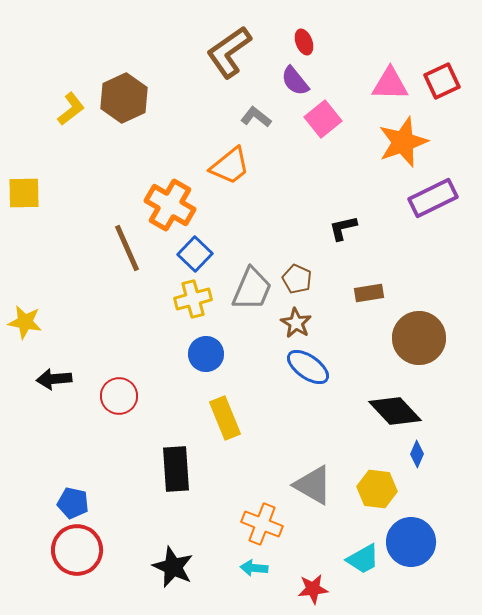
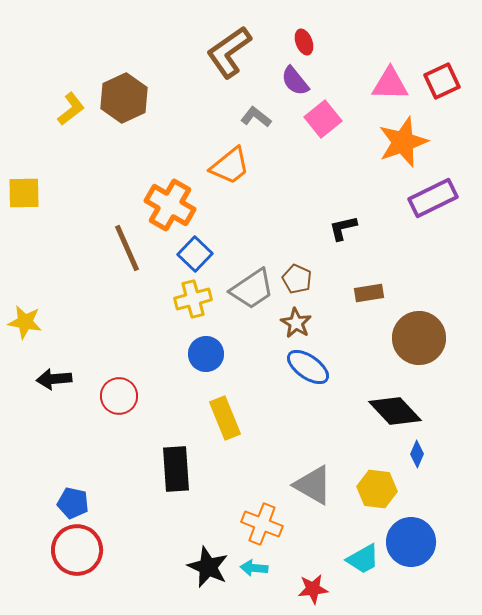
gray trapezoid at (252, 289): rotated 33 degrees clockwise
black star at (173, 567): moved 35 px right
